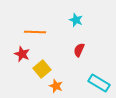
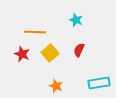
yellow square: moved 8 px right, 16 px up
cyan rectangle: rotated 40 degrees counterclockwise
